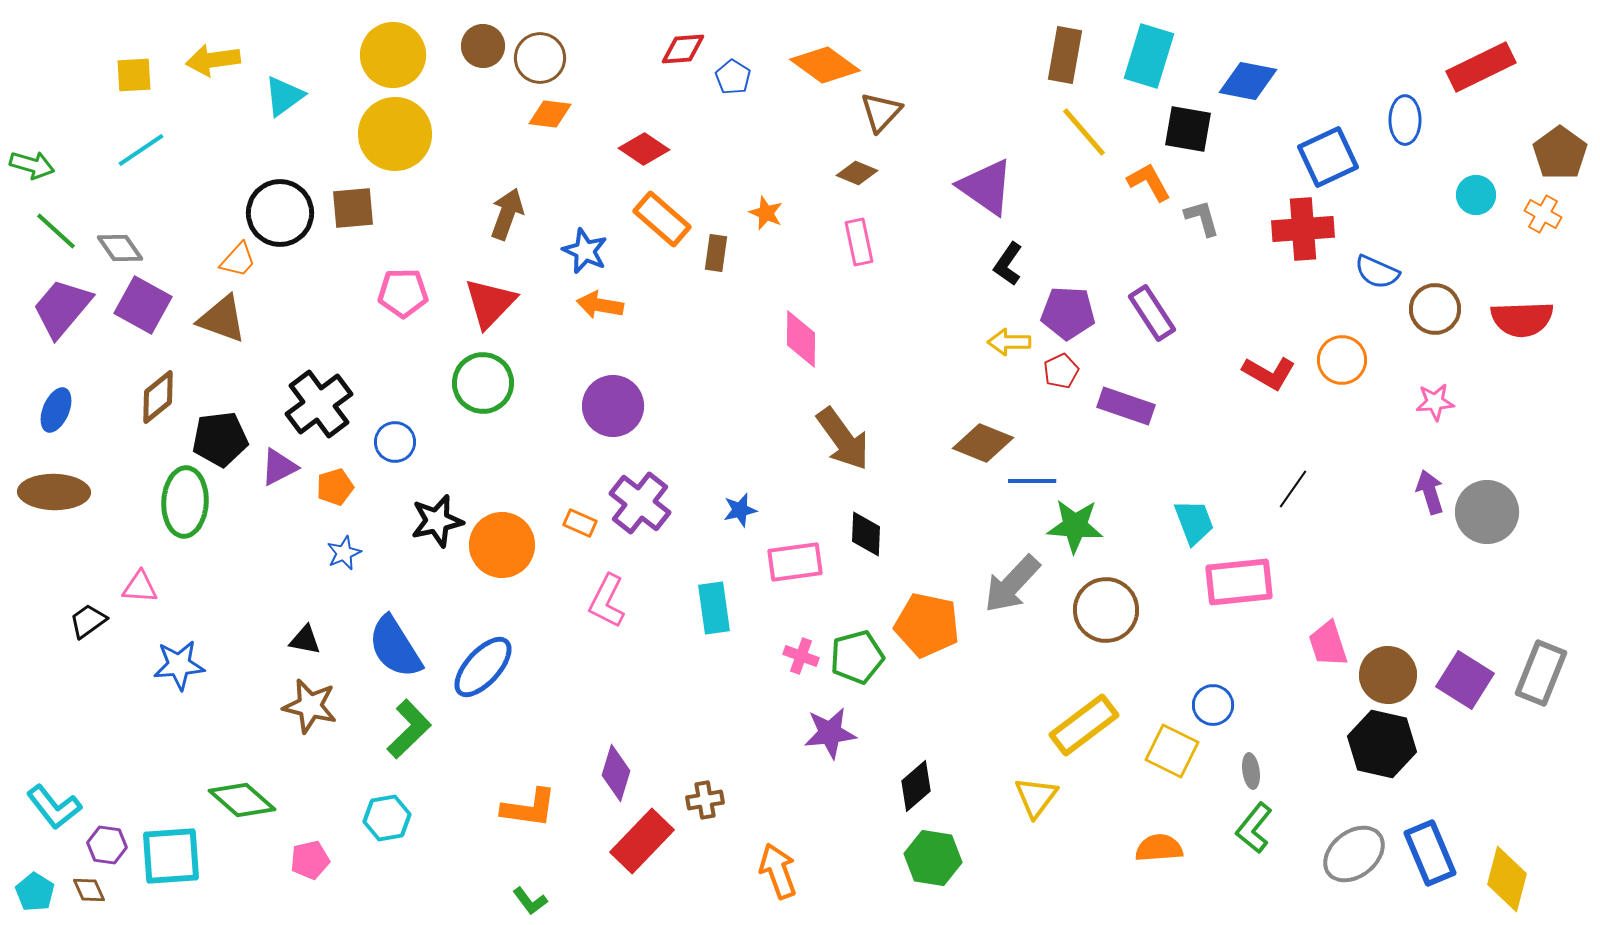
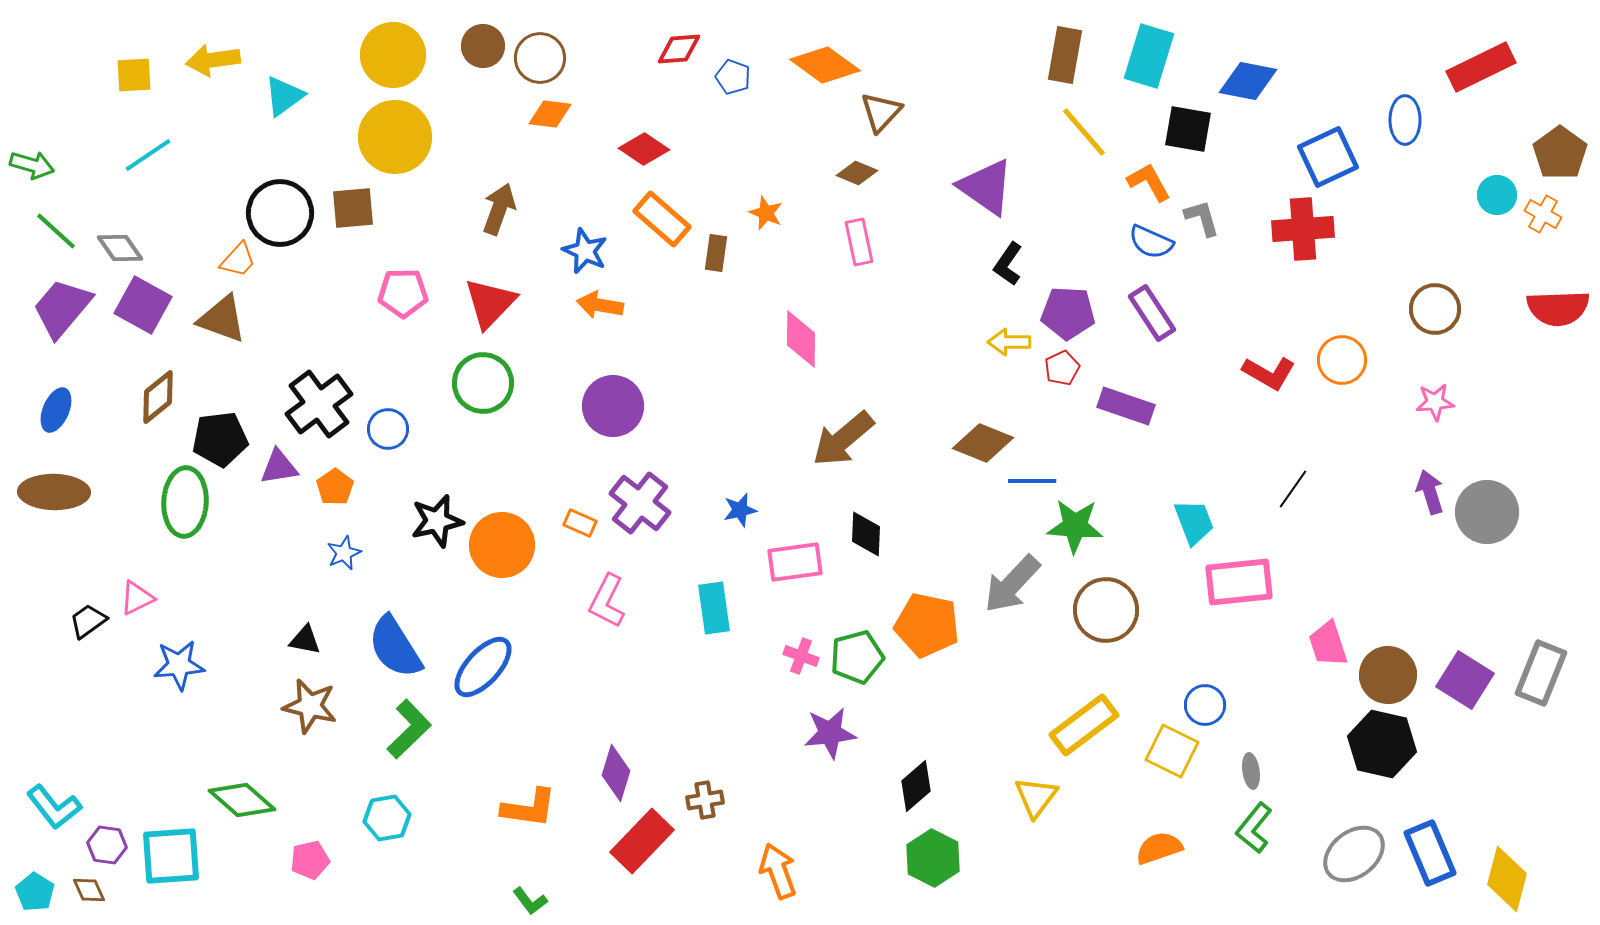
red diamond at (683, 49): moved 4 px left
blue pentagon at (733, 77): rotated 12 degrees counterclockwise
yellow circle at (395, 134): moved 3 px down
cyan line at (141, 150): moved 7 px right, 5 px down
cyan circle at (1476, 195): moved 21 px right
brown arrow at (507, 214): moved 8 px left, 5 px up
blue semicircle at (1377, 272): moved 226 px left, 30 px up
red semicircle at (1522, 319): moved 36 px right, 11 px up
red pentagon at (1061, 371): moved 1 px right, 3 px up
brown arrow at (843, 439): rotated 86 degrees clockwise
blue circle at (395, 442): moved 7 px left, 13 px up
purple triangle at (279, 467): rotated 18 degrees clockwise
orange pentagon at (335, 487): rotated 18 degrees counterclockwise
pink triangle at (140, 587): moved 3 px left, 11 px down; rotated 30 degrees counterclockwise
blue circle at (1213, 705): moved 8 px left
orange semicircle at (1159, 848): rotated 15 degrees counterclockwise
green hexagon at (933, 858): rotated 18 degrees clockwise
